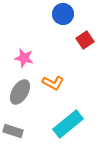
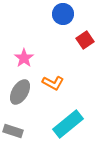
pink star: rotated 24 degrees clockwise
